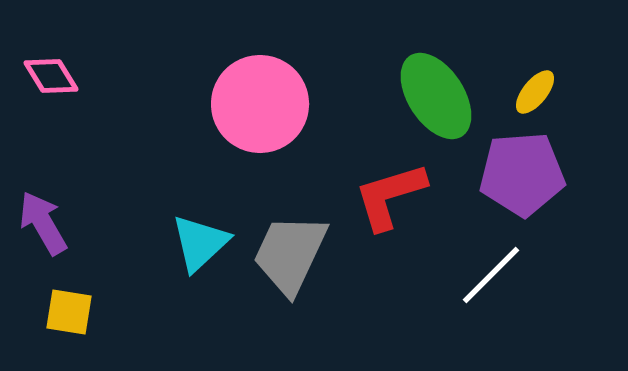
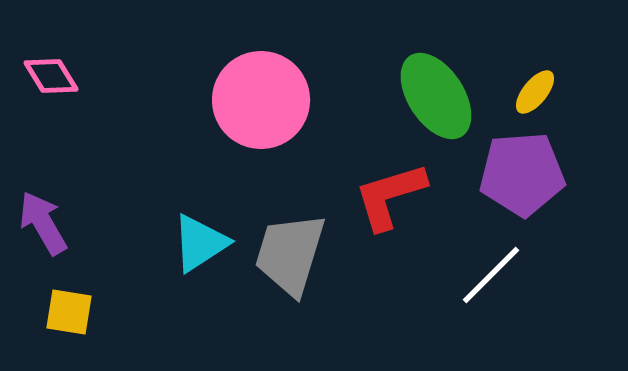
pink circle: moved 1 px right, 4 px up
cyan triangle: rotated 10 degrees clockwise
gray trapezoid: rotated 8 degrees counterclockwise
